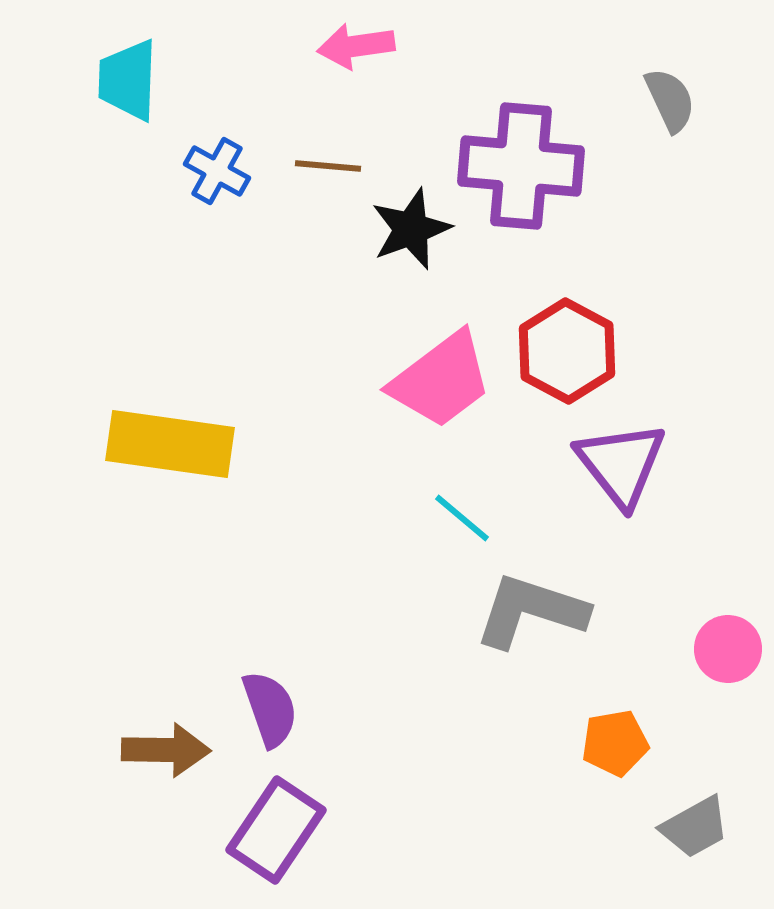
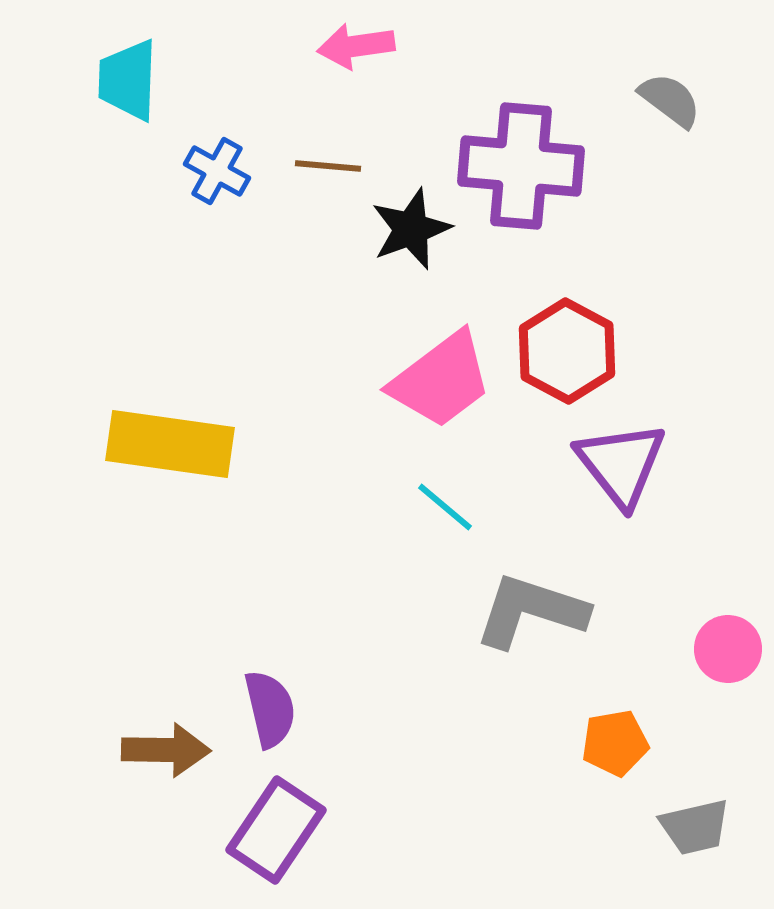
gray semicircle: rotated 28 degrees counterclockwise
cyan line: moved 17 px left, 11 px up
purple semicircle: rotated 6 degrees clockwise
gray trapezoid: rotated 16 degrees clockwise
